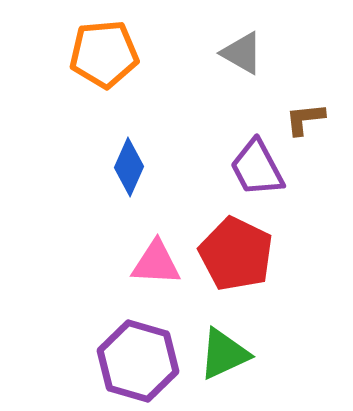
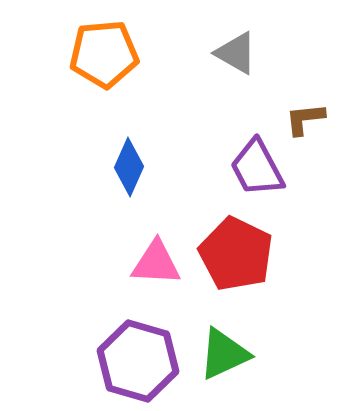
gray triangle: moved 6 px left
